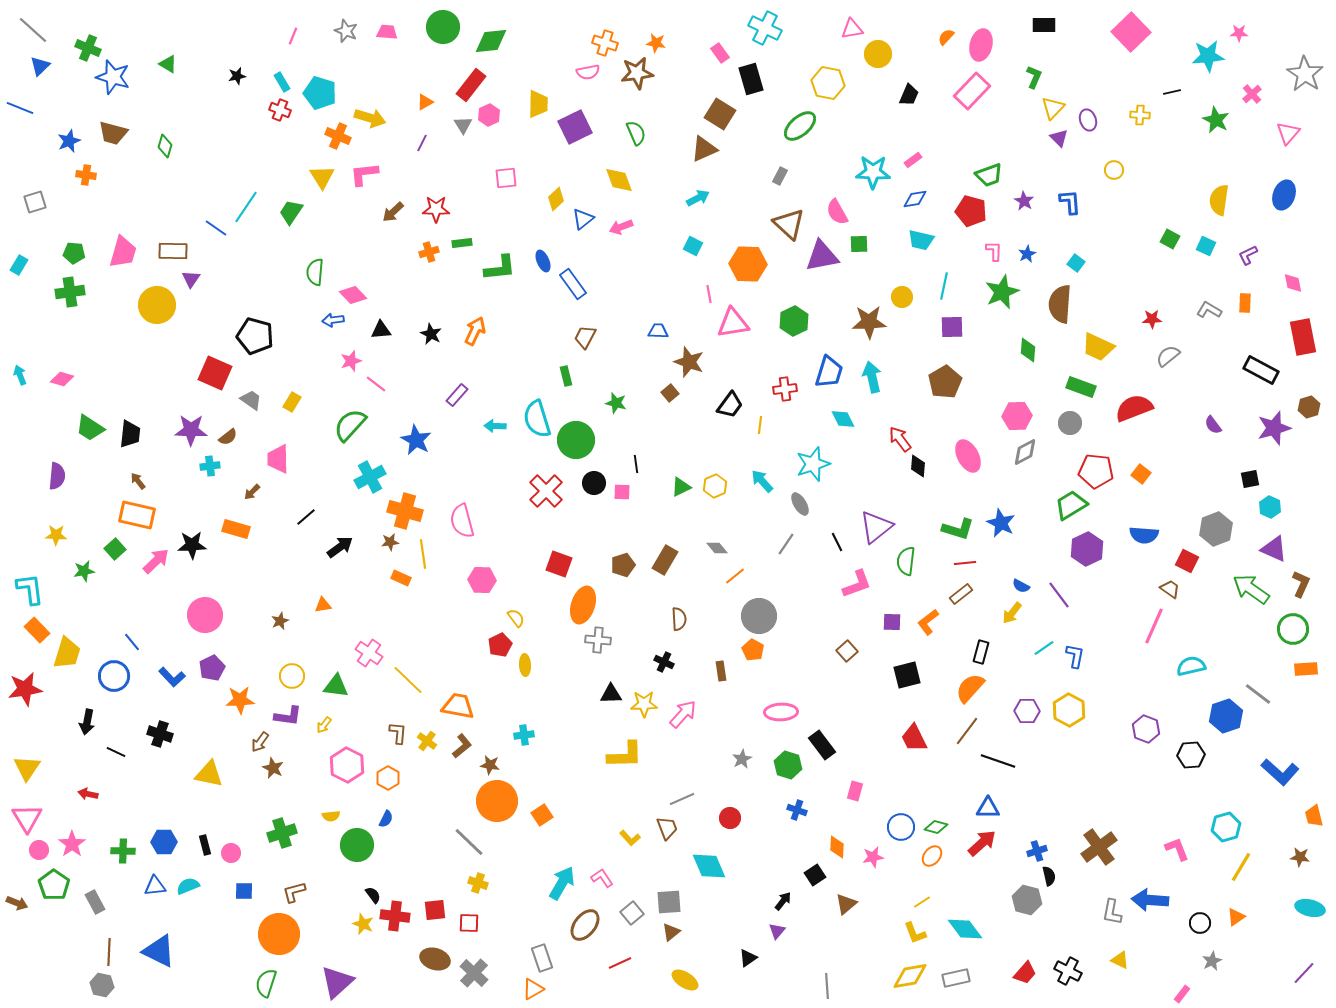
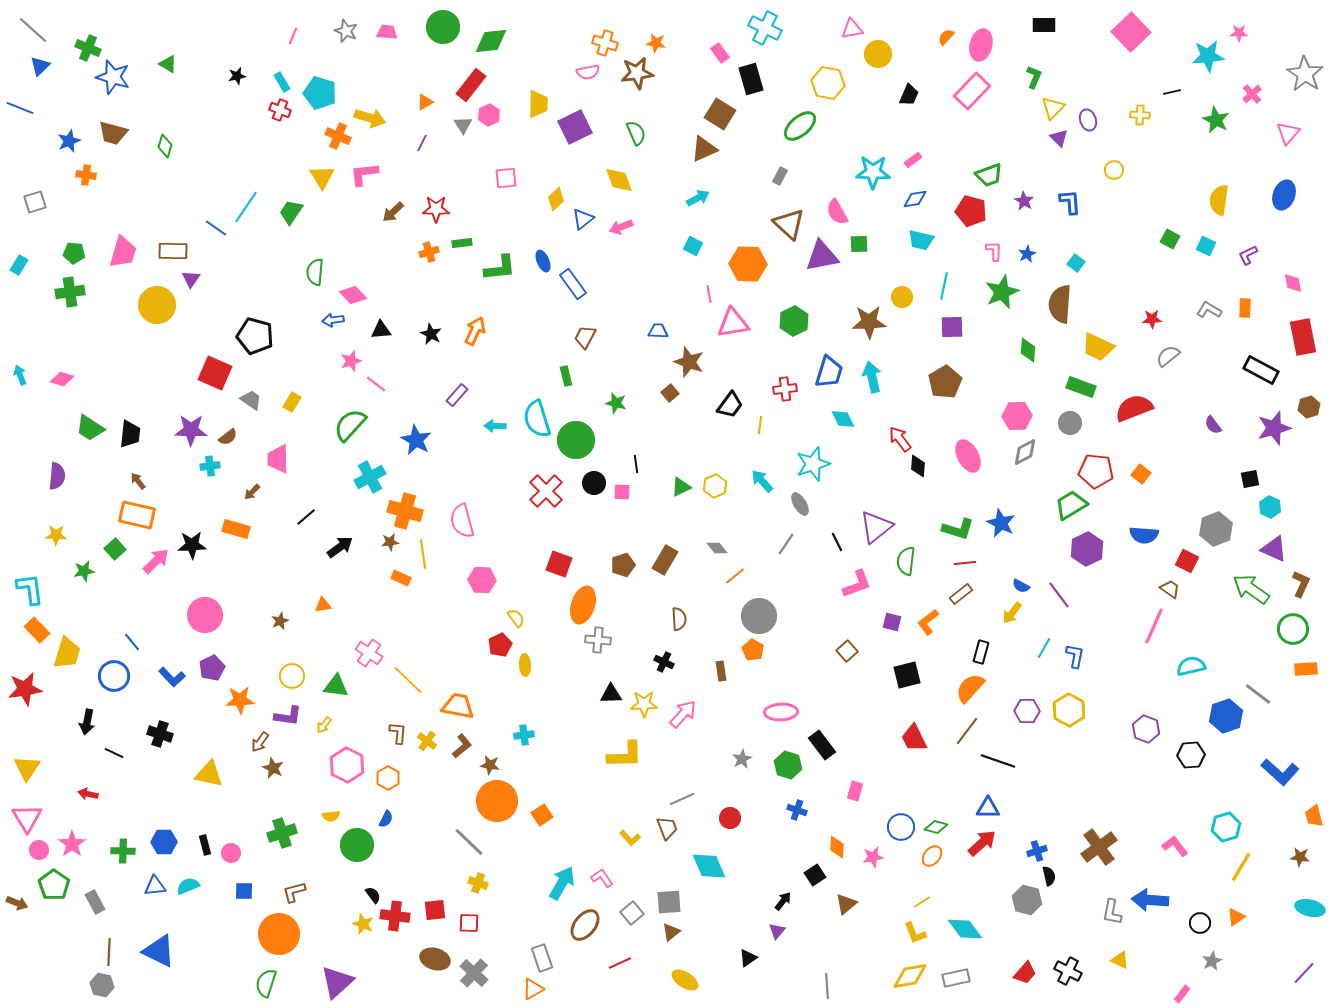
orange rectangle at (1245, 303): moved 5 px down
purple square at (892, 622): rotated 12 degrees clockwise
cyan line at (1044, 648): rotated 25 degrees counterclockwise
black line at (116, 752): moved 2 px left, 1 px down
pink L-shape at (1177, 849): moved 2 px left, 3 px up; rotated 16 degrees counterclockwise
